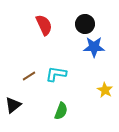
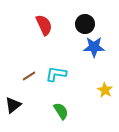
green semicircle: rotated 54 degrees counterclockwise
